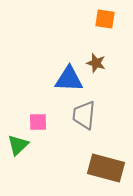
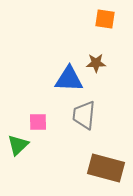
brown star: rotated 18 degrees counterclockwise
